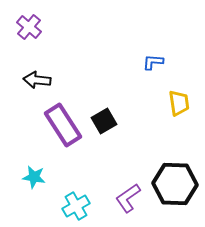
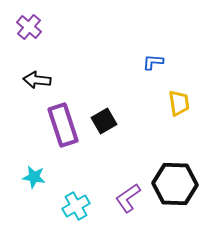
purple rectangle: rotated 15 degrees clockwise
